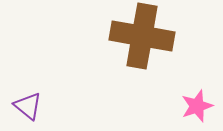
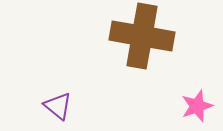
purple triangle: moved 30 px right
